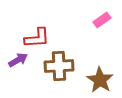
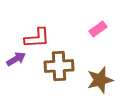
pink rectangle: moved 4 px left, 9 px down
purple arrow: moved 2 px left, 1 px up
brown star: rotated 24 degrees clockwise
